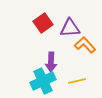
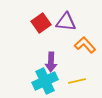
red square: moved 2 px left
purple triangle: moved 4 px left, 6 px up; rotated 10 degrees clockwise
cyan cross: moved 2 px right
